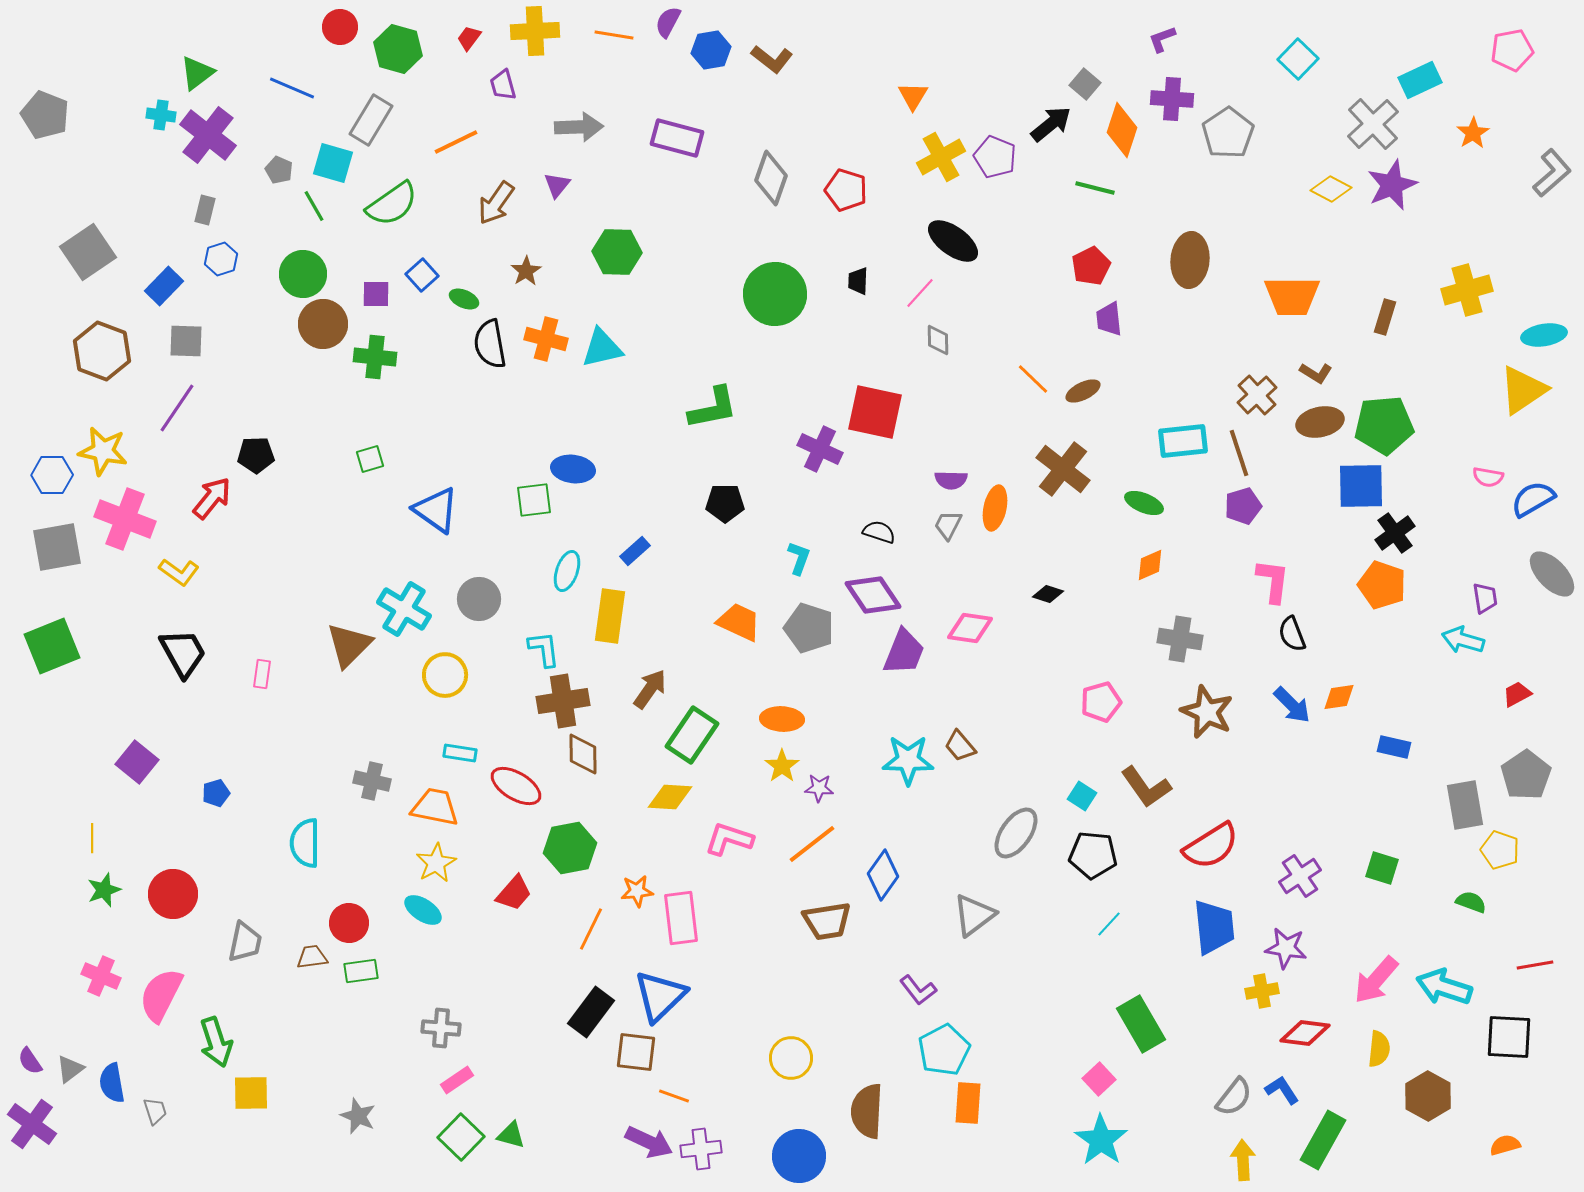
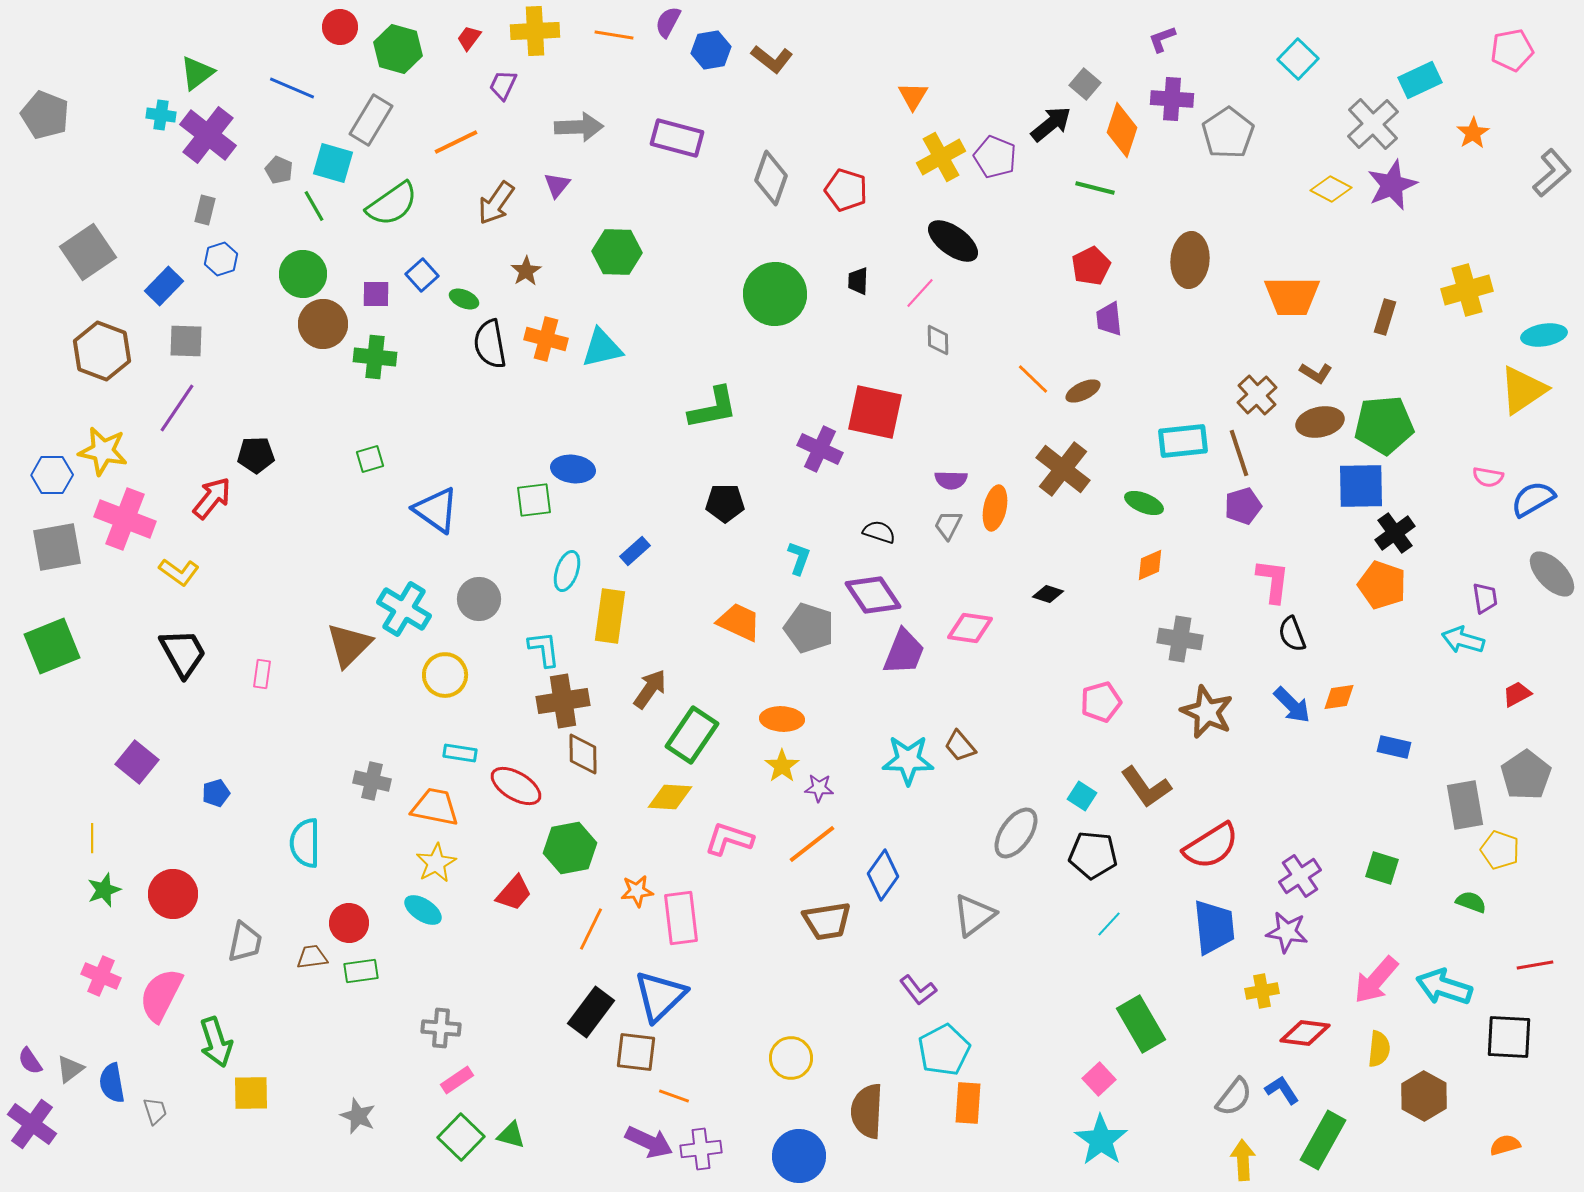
purple trapezoid at (503, 85): rotated 40 degrees clockwise
purple star at (1286, 948): moved 1 px right, 16 px up
brown hexagon at (1428, 1096): moved 4 px left
